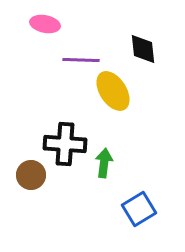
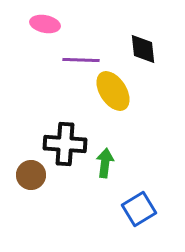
green arrow: moved 1 px right
